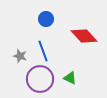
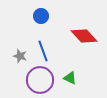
blue circle: moved 5 px left, 3 px up
purple circle: moved 1 px down
